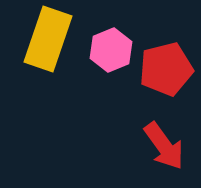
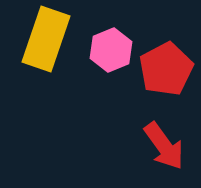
yellow rectangle: moved 2 px left
red pentagon: rotated 14 degrees counterclockwise
